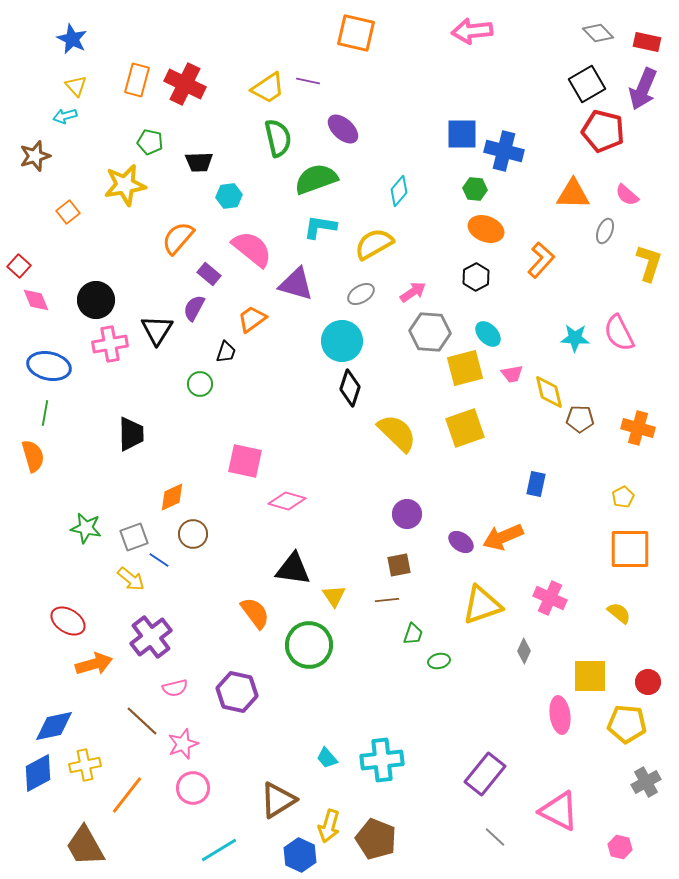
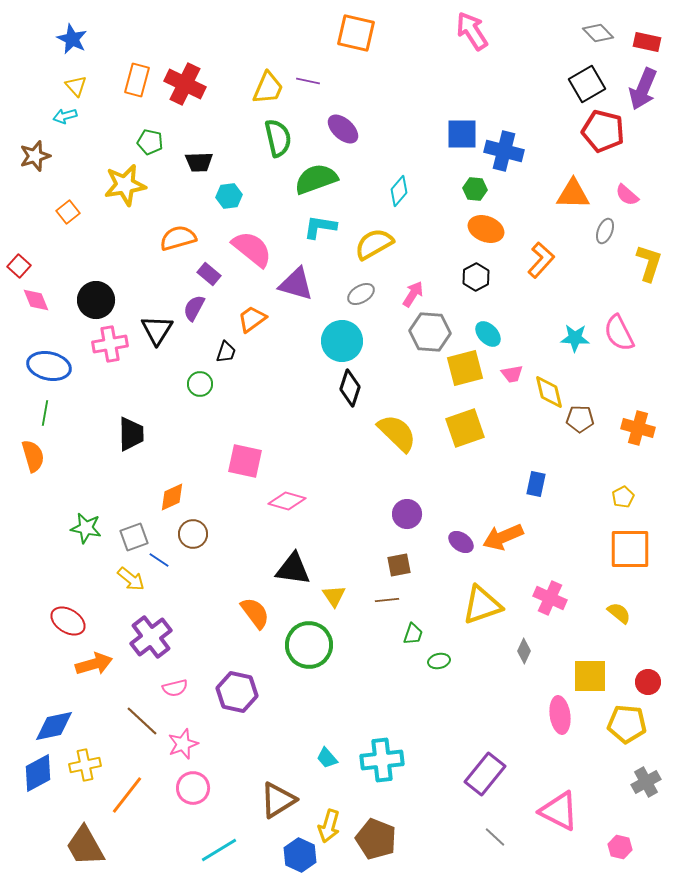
pink arrow at (472, 31): rotated 63 degrees clockwise
yellow trapezoid at (268, 88): rotated 33 degrees counterclockwise
orange semicircle at (178, 238): rotated 33 degrees clockwise
pink arrow at (413, 292): moved 2 px down; rotated 24 degrees counterclockwise
